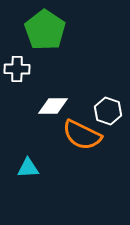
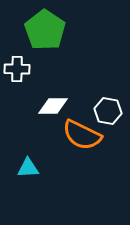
white hexagon: rotated 8 degrees counterclockwise
